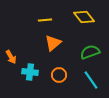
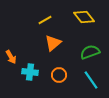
yellow line: rotated 24 degrees counterclockwise
